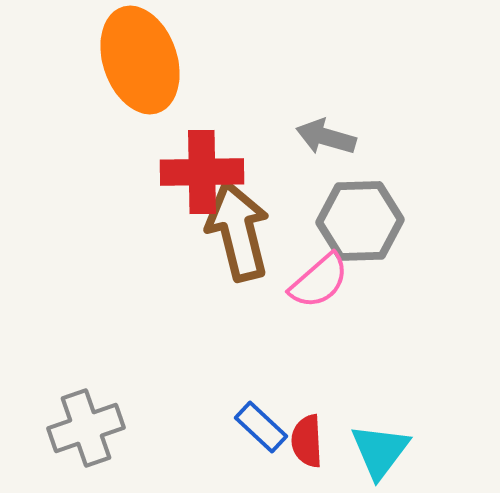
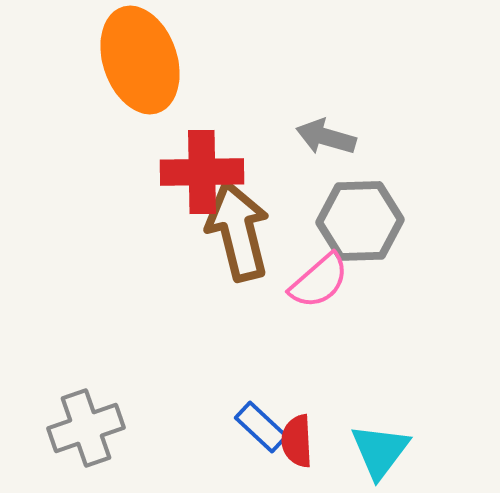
red semicircle: moved 10 px left
